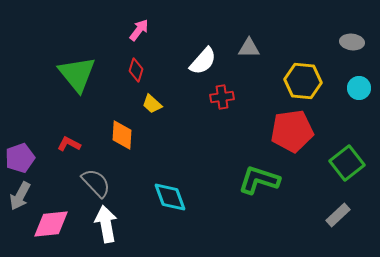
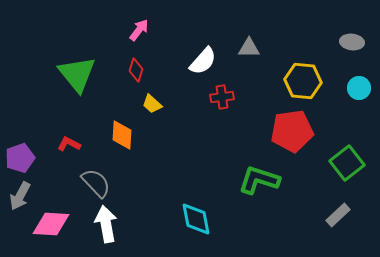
cyan diamond: moved 26 px right, 22 px down; rotated 9 degrees clockwise
pink diamond: rotated 9 degrees clockwise
